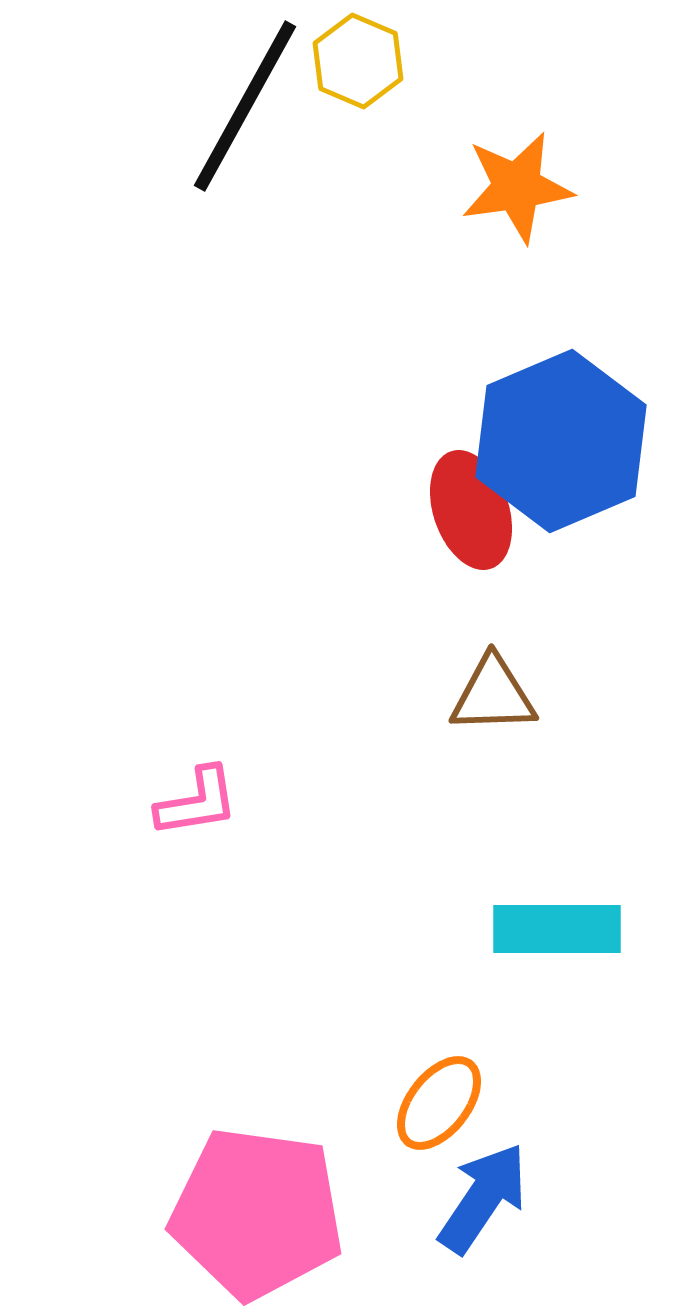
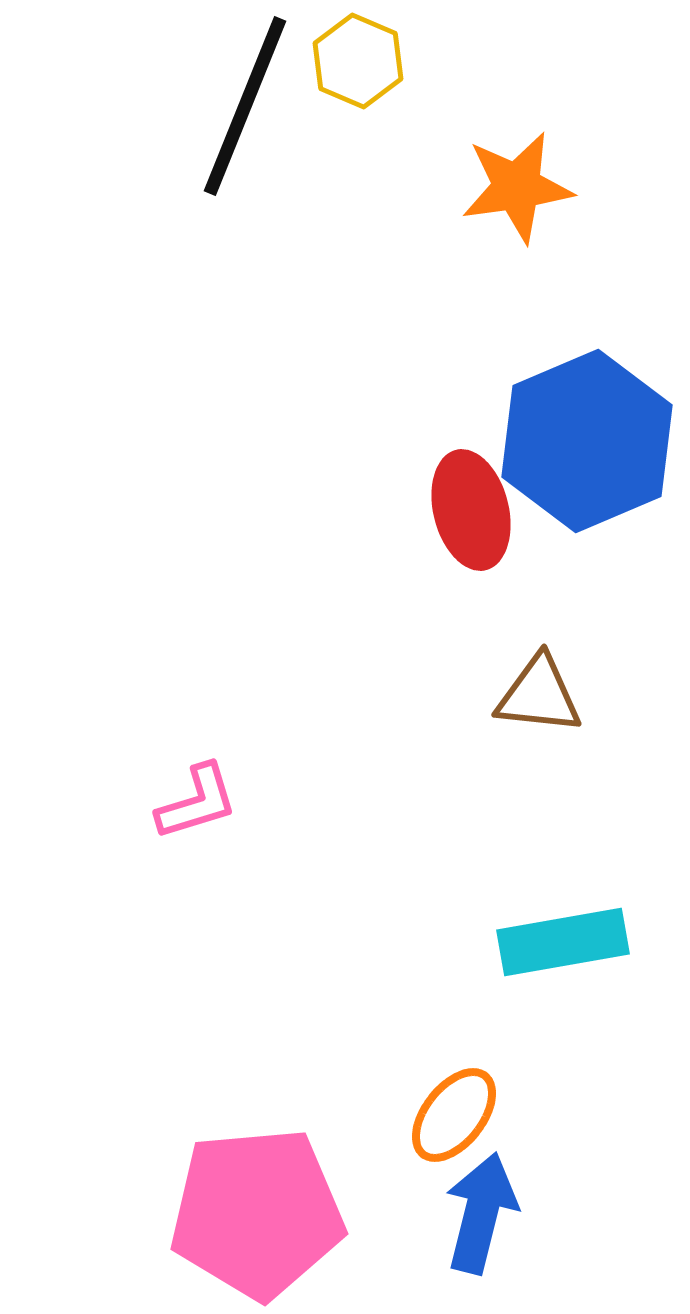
black line: rotated 7 degrees counterclockwise
blue hexagon: moved 26 px right
red ellipse: rotated 5 degrees clockwise
brown triangle: moved 46 px right; rotated 8 degrees clockwise
pink L-shape: rotated 8 degrees counterclockwise
cyan rectangle: moved 6 px right, 13 px down; rotated 10 degrees counterclockwise
orange ellipse: moved 15 px right, 12 px down
blue arrow: moved 2 px left, 15 px down; rotated 20 degrees counterclockwise
pink pentagon: rotated 13 degrees counterclockwise
